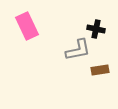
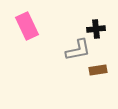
black cross: rotated 18 degrees counterclockwise
brown rectangle: moved 2 px left
